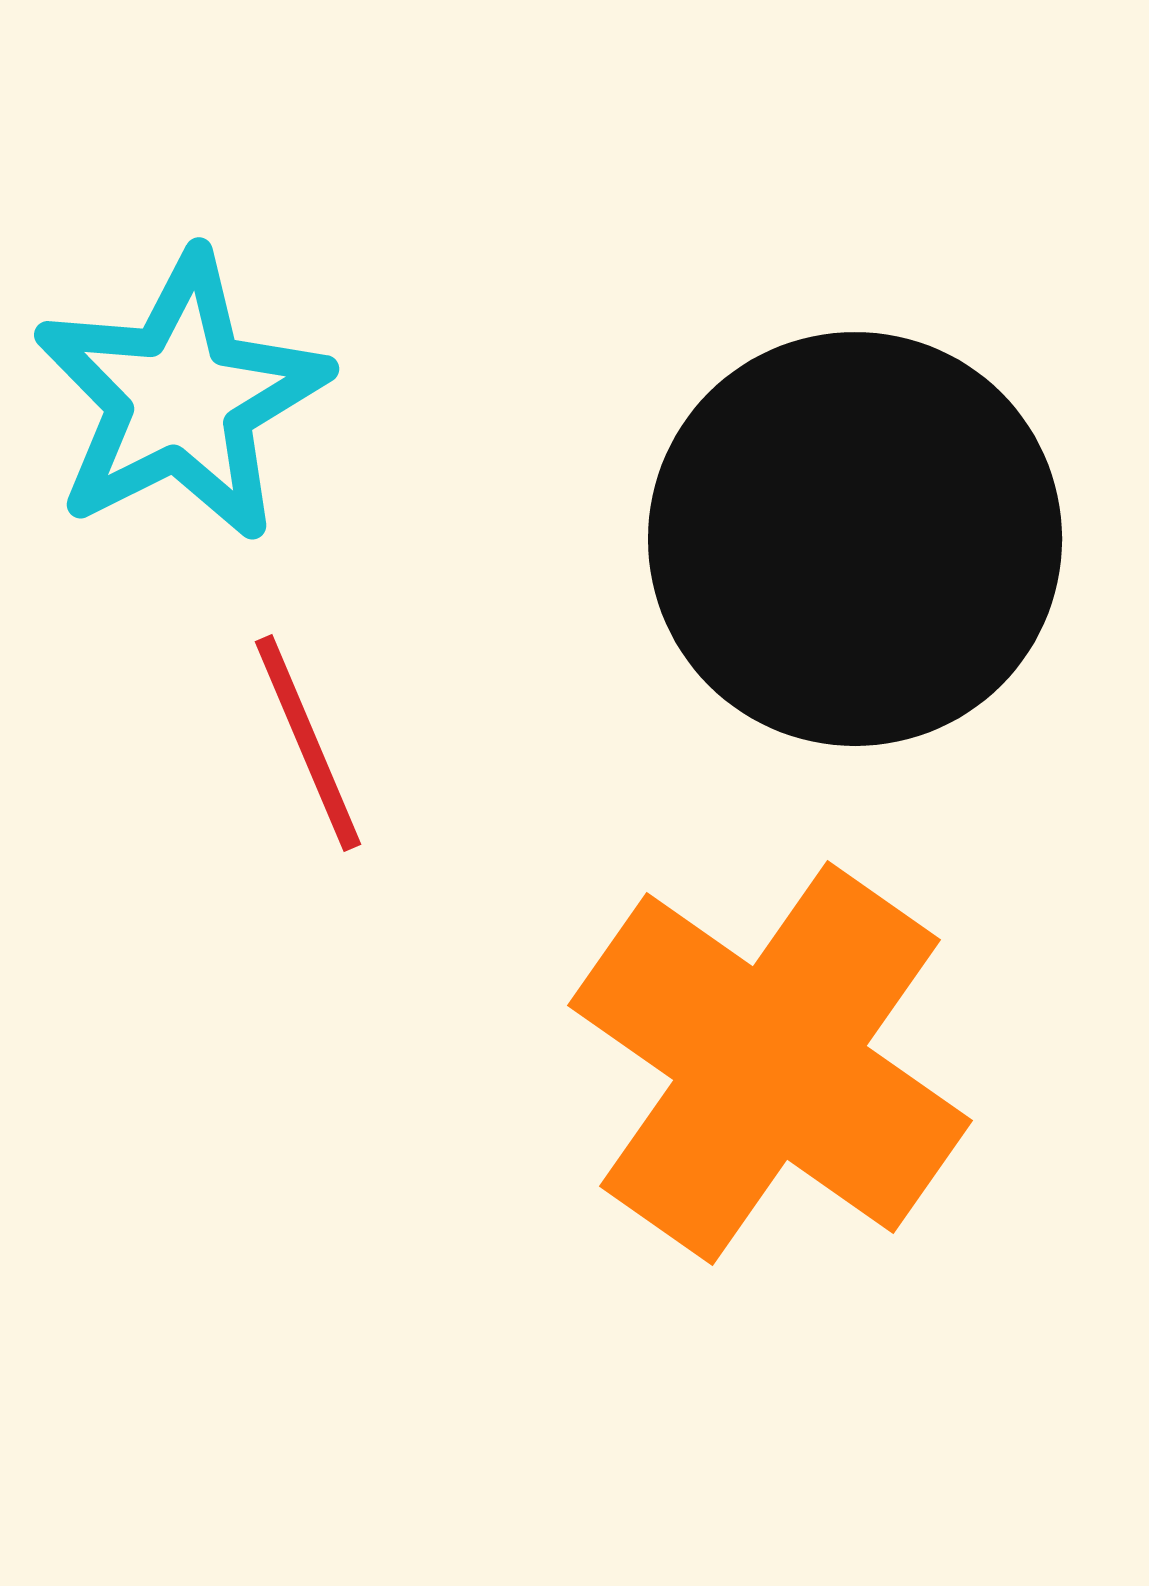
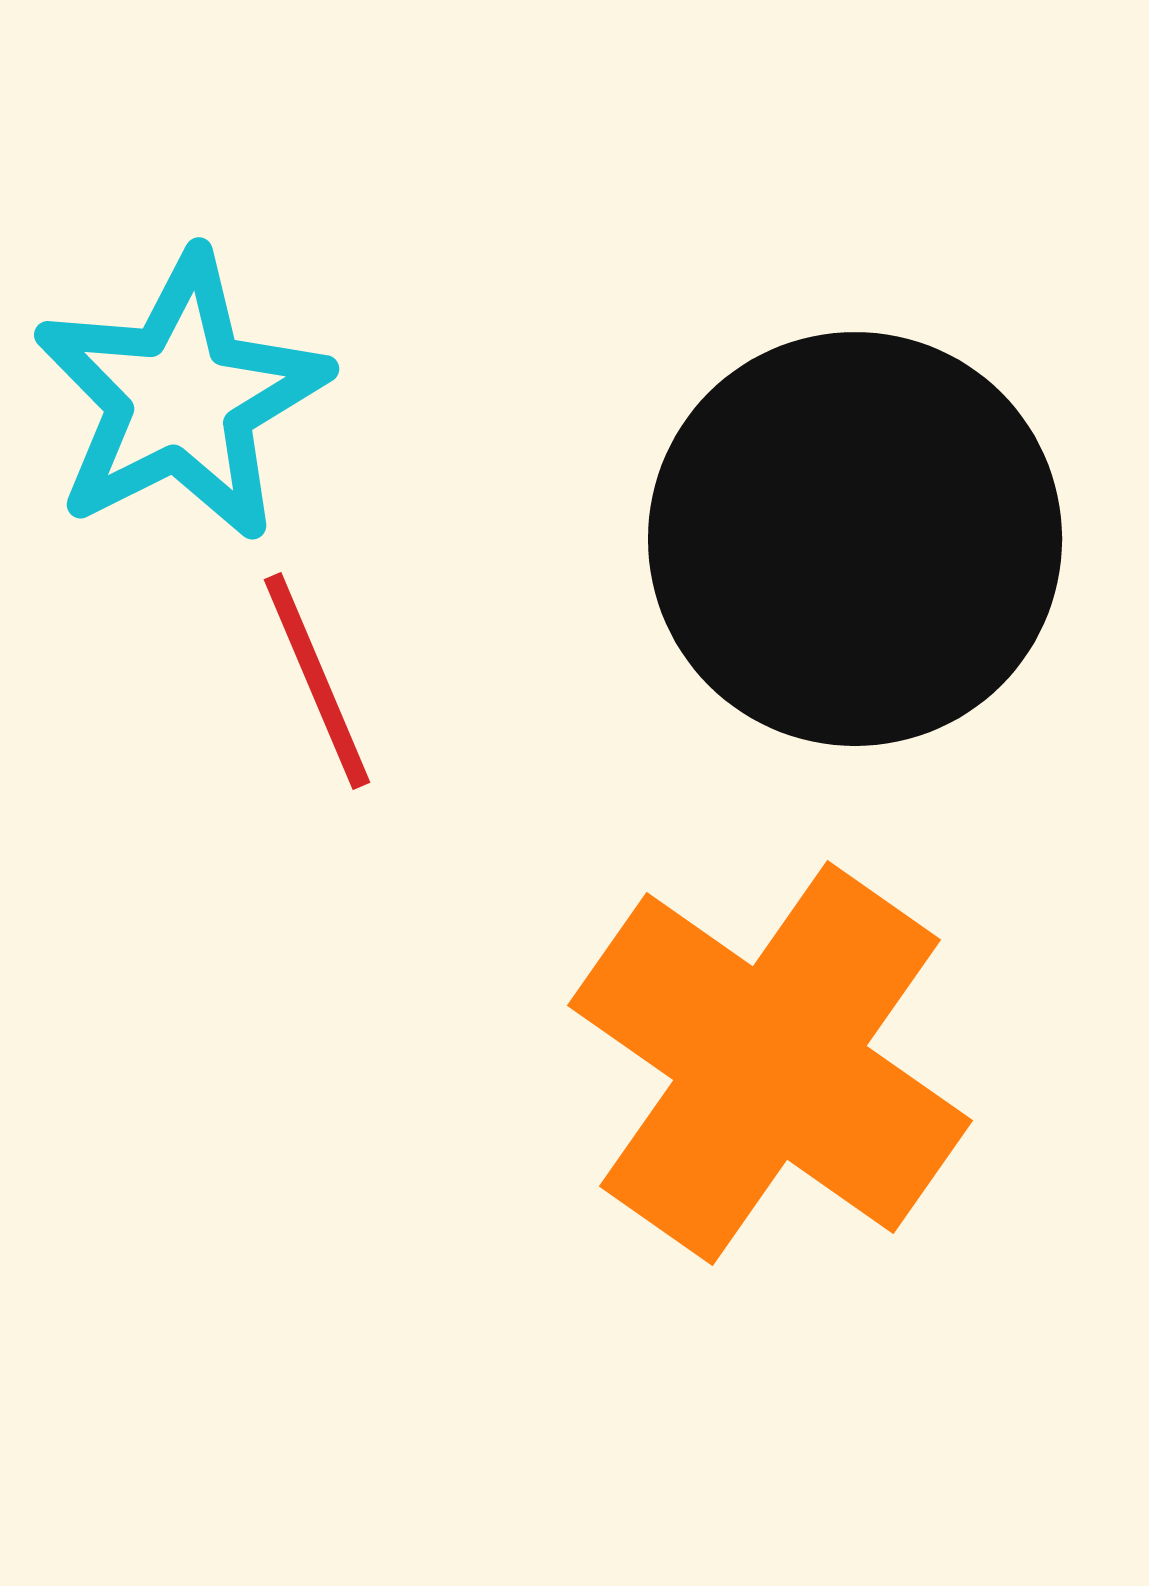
red line: moved 9 px right, 62 px up
